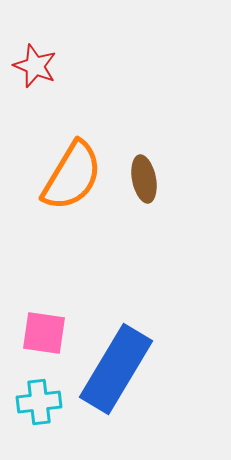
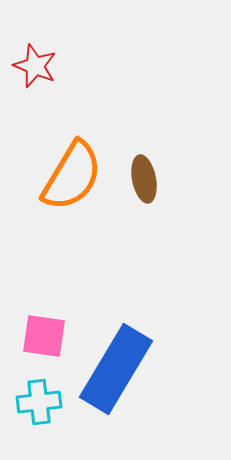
pink square: moved 3 px down
